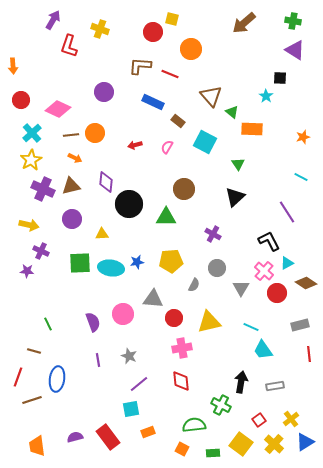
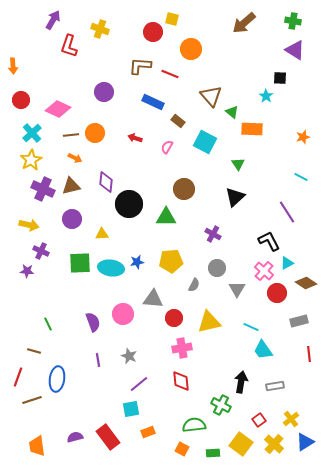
red arrow at (135, 145): moved 7 px up; rotated 32 degrees clockwise
gray triangle at (241, 288): moved 4 px left, 1 px down
gray rectangle at (300, 325): moved 1 px left, 4 px up
